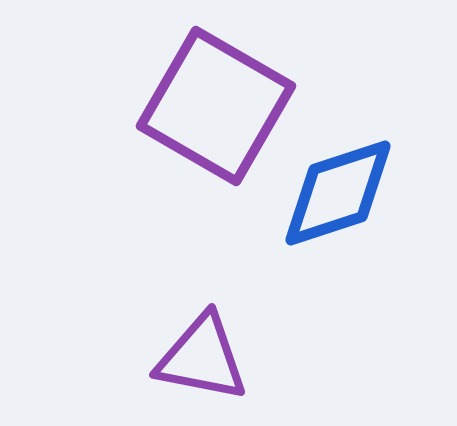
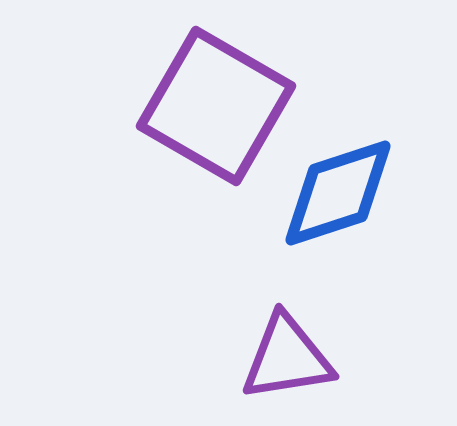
purple triangle: moved 85 px right; rotated 20 degrees counterclockwise
